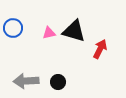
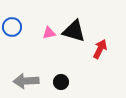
blue circle: moved 1 px left, 1 px up
black circle: moved 3 px right
